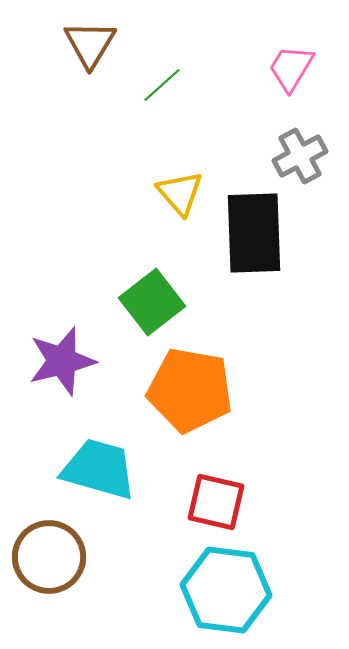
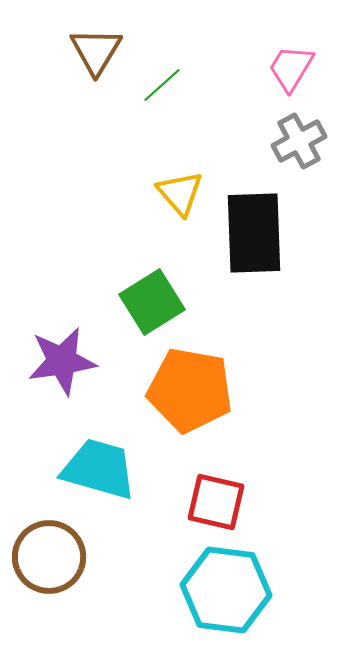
brown triangle: moved 6 px right, 7 px down
gray cross: moved 1 px left, 15 px up
green square: rotated 6 degrees clockwise
purple star: rotated 6 degrees clockwise
